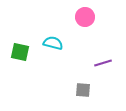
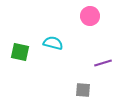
pink circle: moved 5 px right, 1 px up
